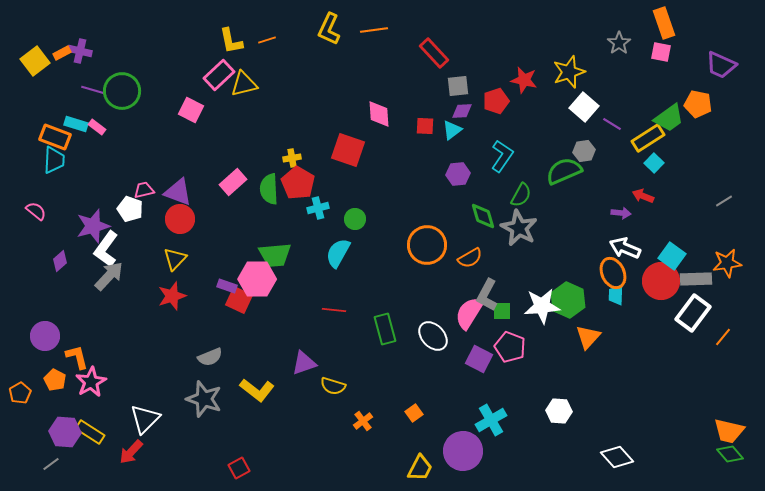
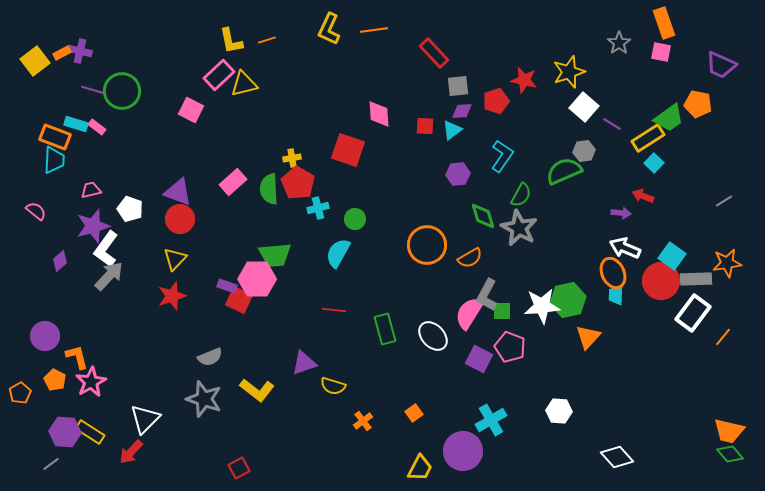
pink trapezoid at (144, 190): moved 53 px left
green hexagon at (568, 300): rotated 24 degrees clockwise
